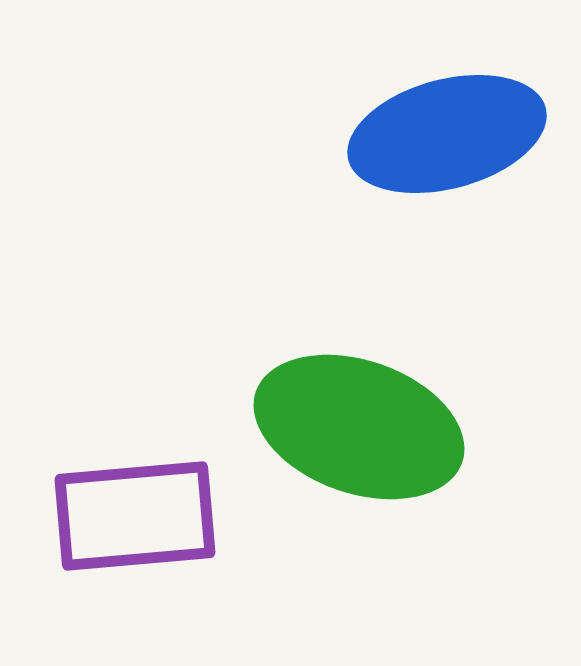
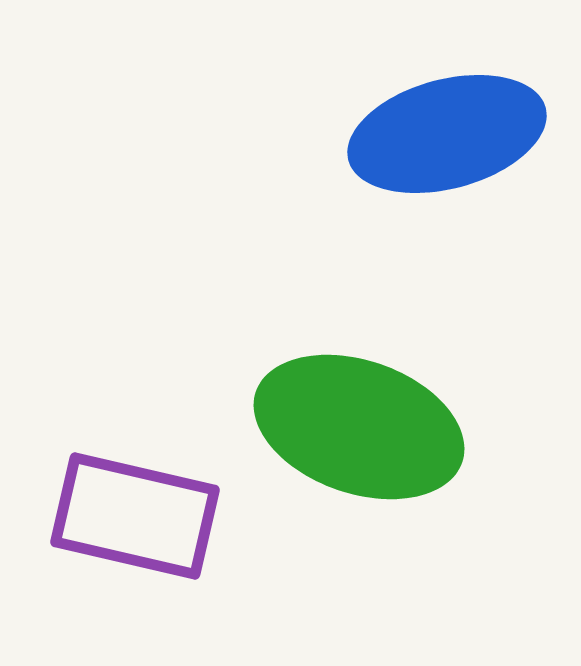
purple rectangle: rotated 18 degrees clockwise
